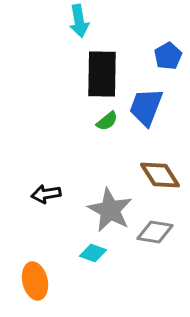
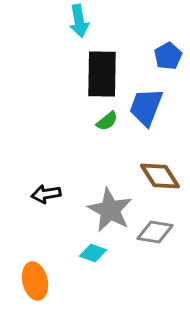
brown diamond: moved 1 px down
